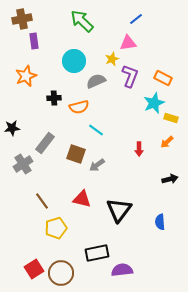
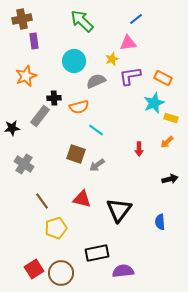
purple L-shape: rotated 120 degrees counterclockwise
gray rectangle: moved 5 px left, 27 px up
gray cross: moved 1 px right; rotated 24 degrees counterclockwise
purple semicircle: moved 1 px right, 1 px down
